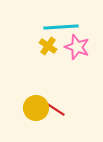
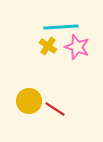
yellow circle: moved 7 px left, 7 px up
